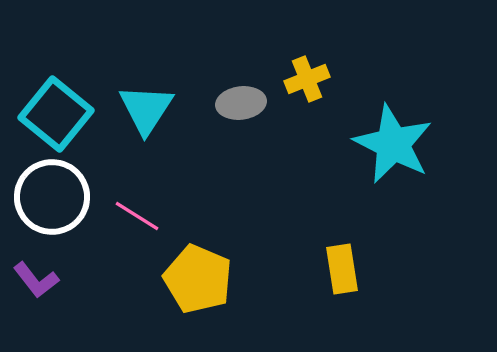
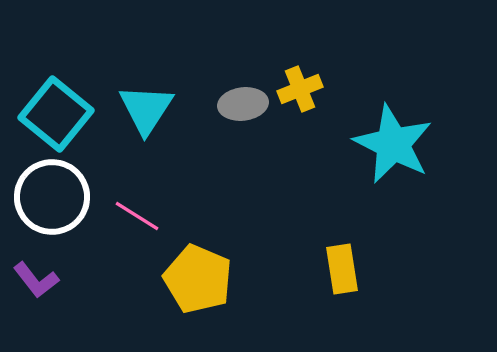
yellow cross: moved 7 px left, 10 px down
gray ellipse: moved 2 px right, 1 px down
